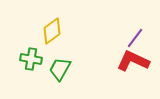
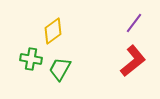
yellow diamond: moved 1 px right
purple line: moved 1 px left, 15 px up
red L-shape: rotated 116 degrees clockwise
